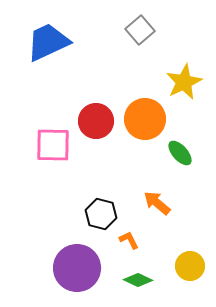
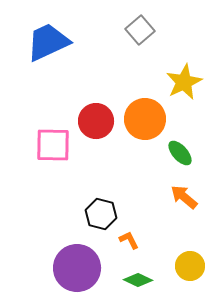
orange arrow: moved 27 px right, 6 px up
